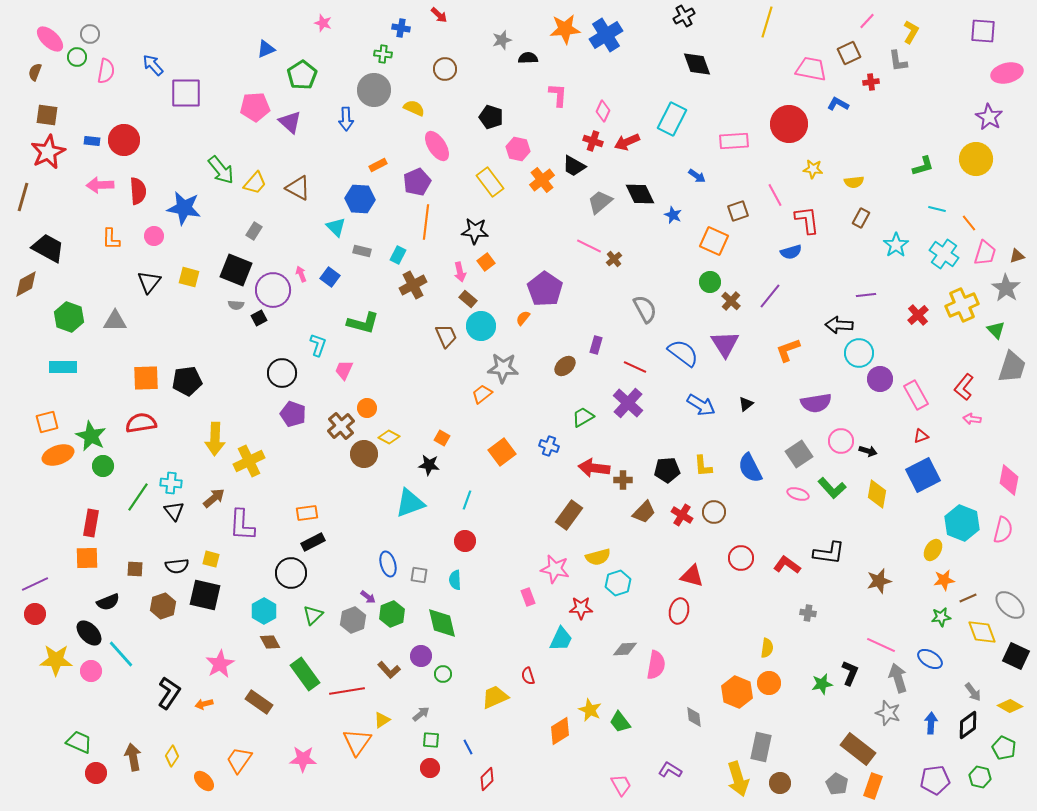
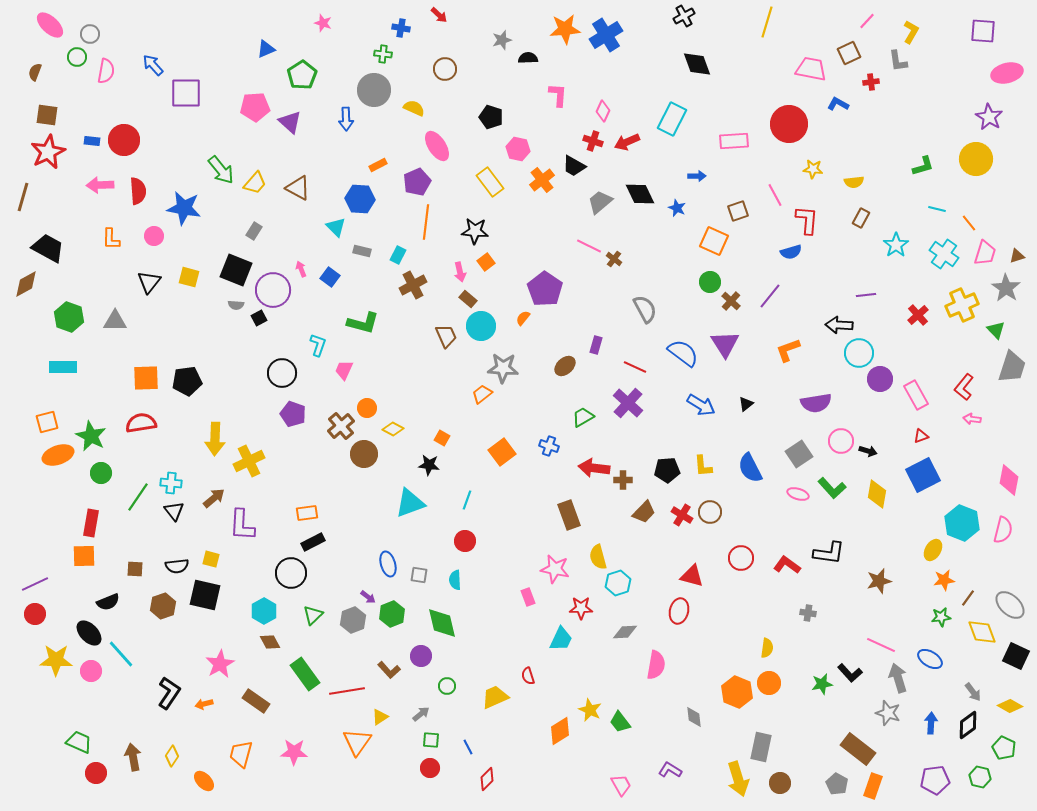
pink ellipse at (50, 39): moved 14 px up
blue arrow at (697, 176): rotated 36 degrees counterclockwise
blue star at (673, 215): moved 4 px right, 7 px up
red L-shape at (807, 220): rotated 12 degrees clockwise
brown cross at (614, 259): rotated 14 degrees counterclockwise
pink arrow at (301, 274): moved 5 px up
yellow diamond at (389, 437): moved 4 px right, 8 px up
green circle at (103, 466): moved 2 px left, 7 px down
brown circle at (714, 512): moved 4 px left
brown rectangle at (569, 515): rotated 56 degrees counterclockwise
yellow semicircle at (598, 557): rotated 90 degrees clockwise
orange square at (87, 558): moved 3 px left, 2 px up
brown line at (968, 598): rotated 30 degrees counterclockwise
gray diamond at (625, 649): moved 17 px up
black L-shape at (850, 673): rotated 115 degrees clockwise
green circle at (443, 674): moved 4 px right, 12 px down
brown rectangle at (259, 702): moved 3 px left, 1 px up
yellow triangle at (382, 720): moved 2 px left, 3 px up
pink star at (303, 759): moved 9 px left, 7 px up
orange trapezoid at (239, 760): moved 2 px right, 6 px up; rotated 20 degrees counterclockwise
